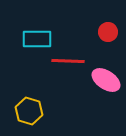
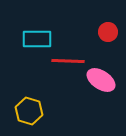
pink ellipse: moved 5 px left
